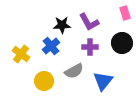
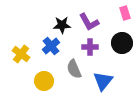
gray semicircle: moved 2 px up; rotated 96 degrees clockwise
